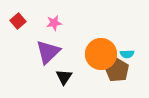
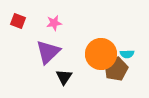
red square: rotated 28 degrees counterclockwise
brown pentagon: moved 1 px left, 1 px up; rotated 15 degrees clockwise
